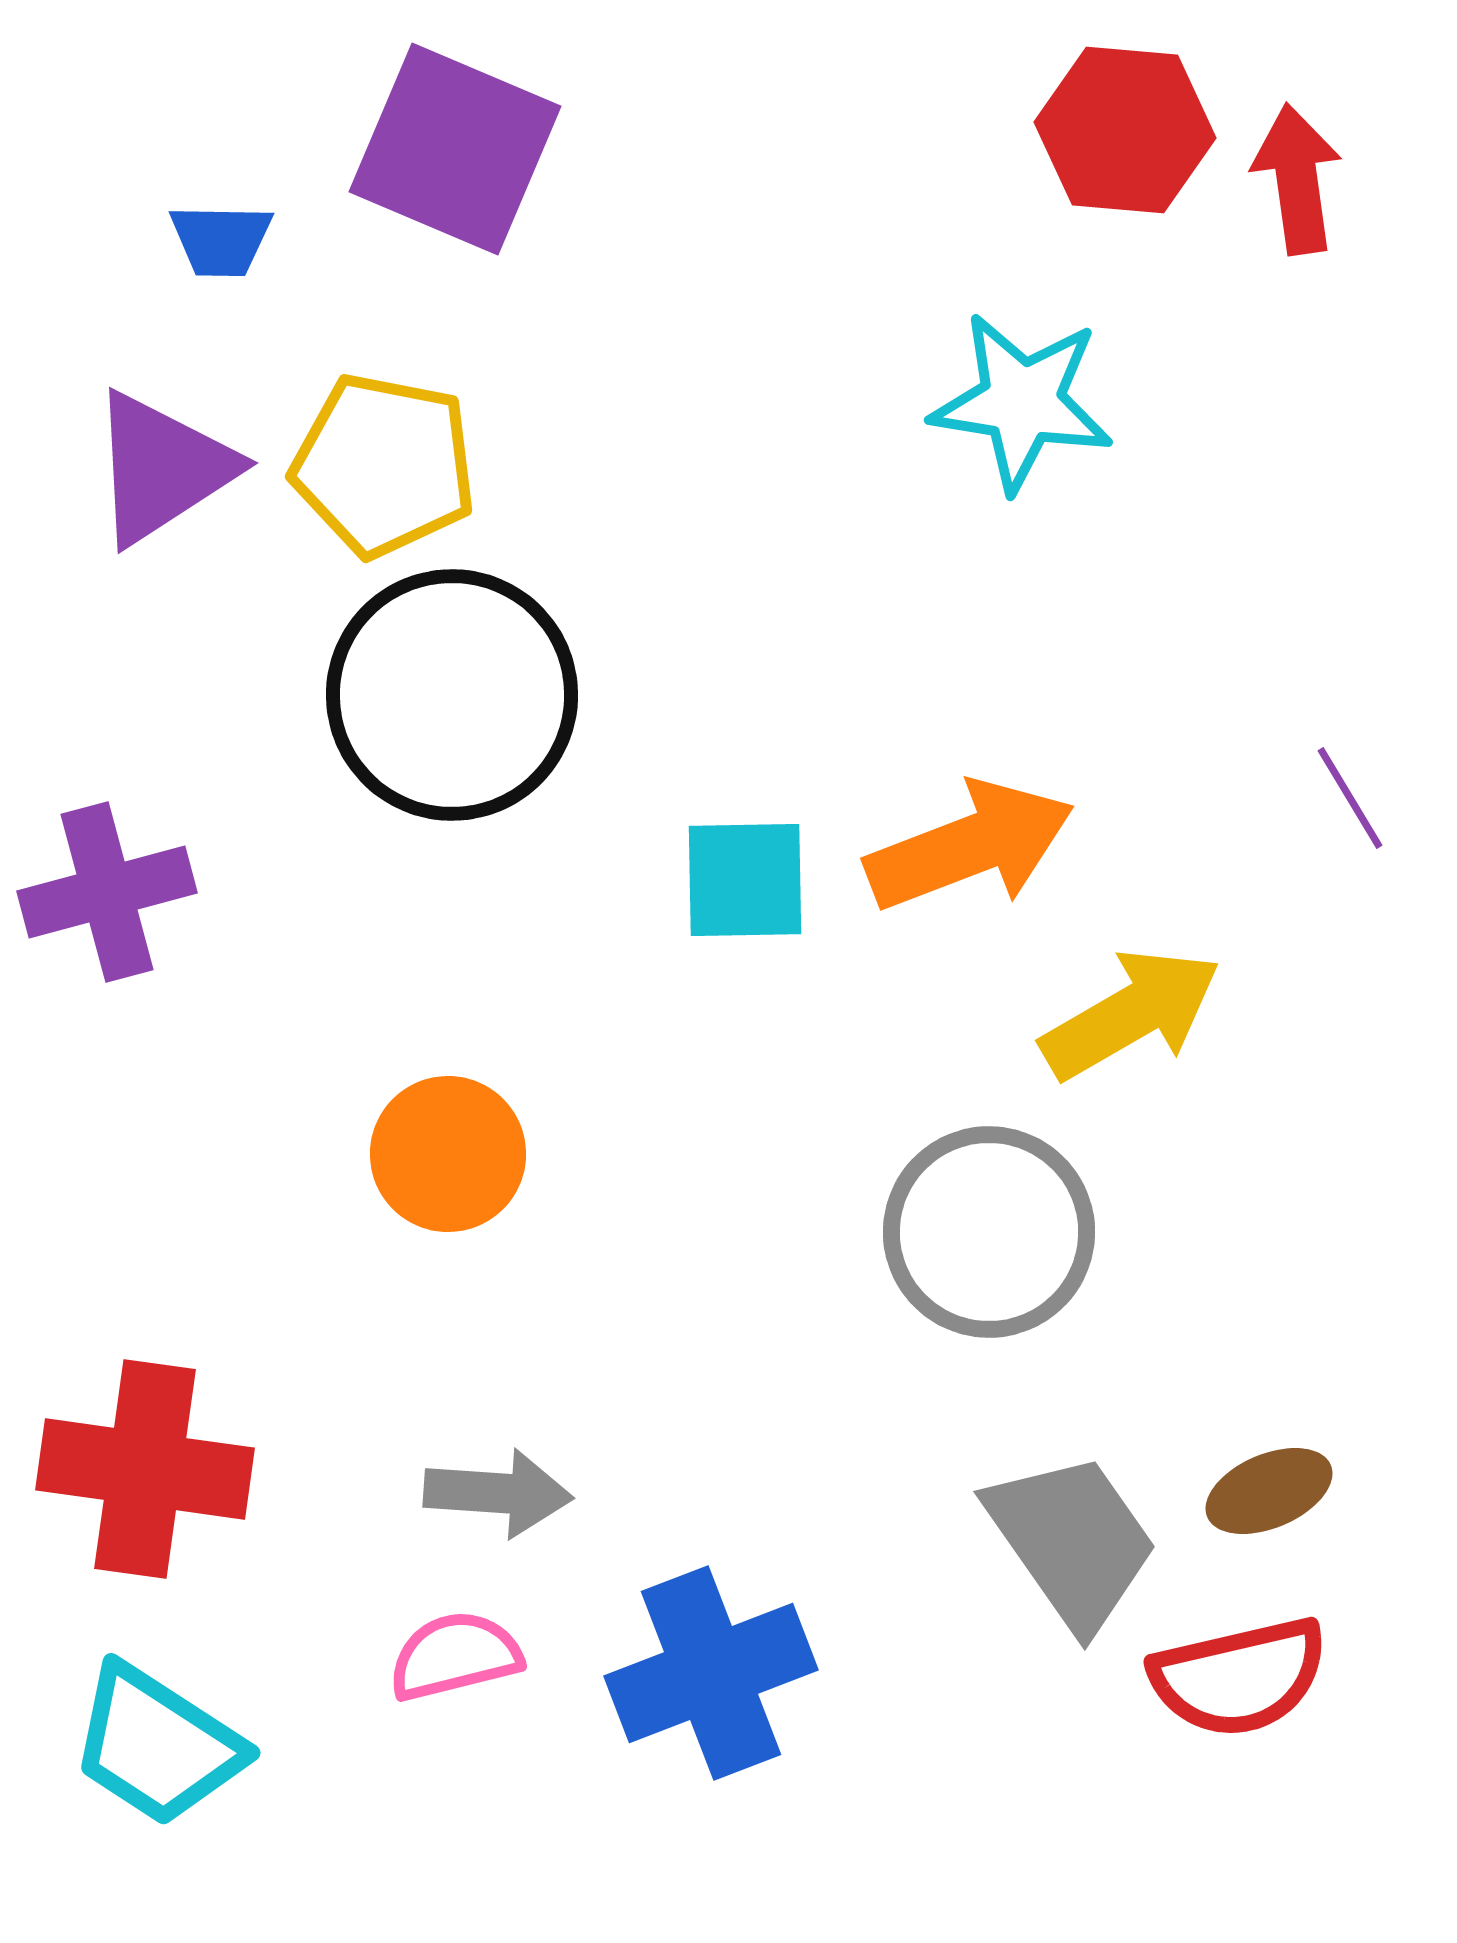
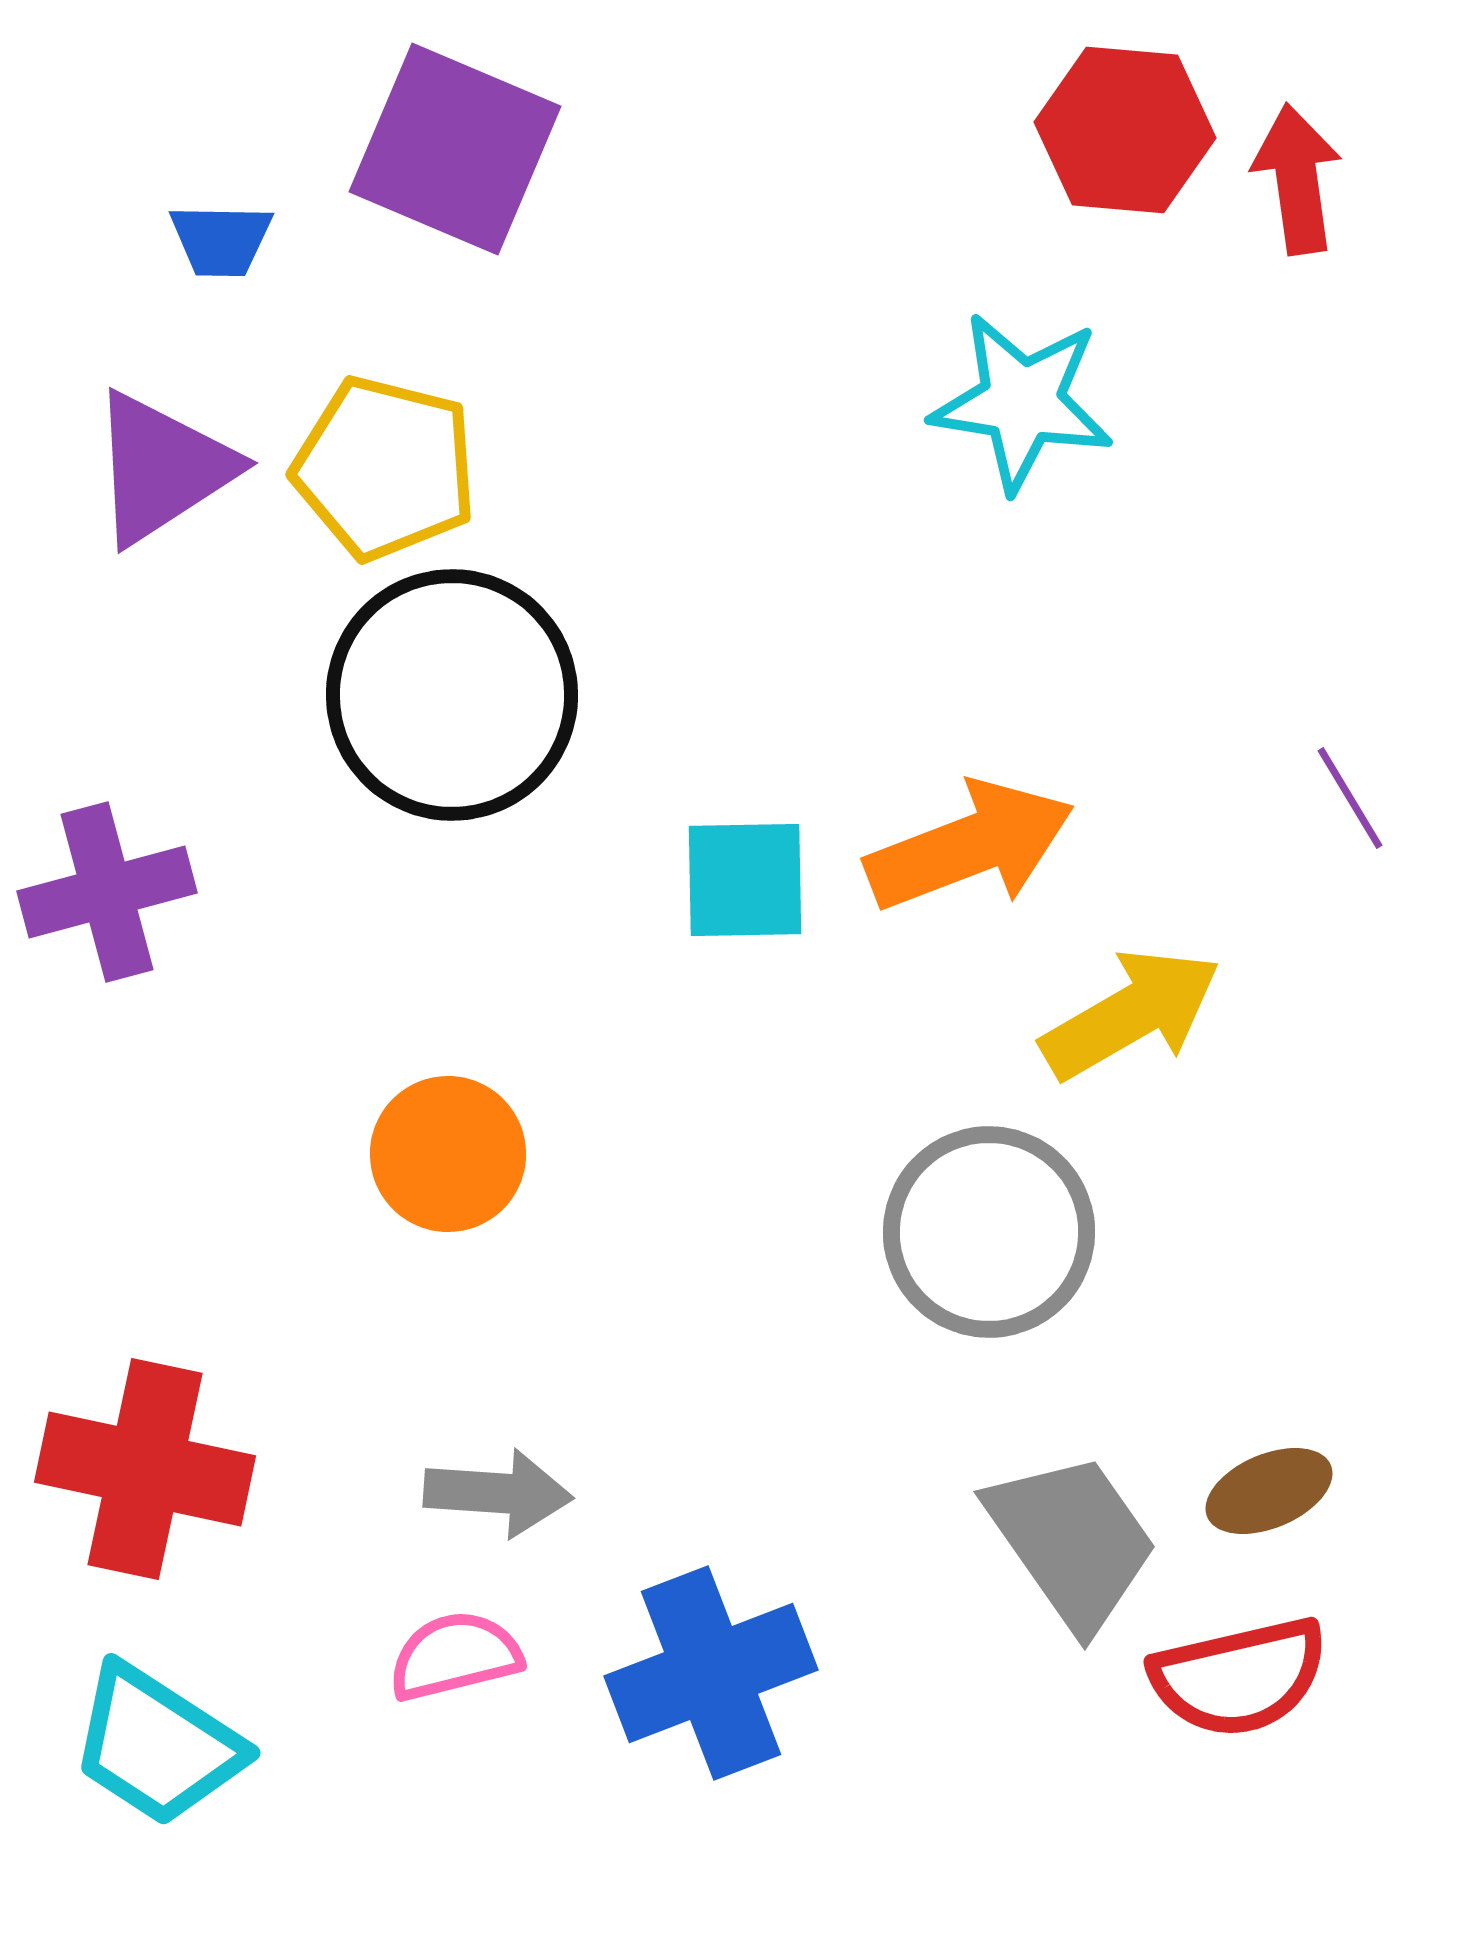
yellow pentagon: moved 1 px right, 3 px down; rotated 3 degrees clockwise
red cross: rotated 4 degrees clockwise
